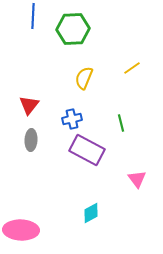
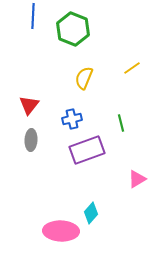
green hexagon: rotated 24 degrees clockwise
purple rectangle: rotated 48 degrees counterclockwise
pink triangle: rotated 36 degrees clockwise
cyan diamond: rotated 20 degrees counterclockwise
pink ellipse: moved 40 px right, 1 px down
